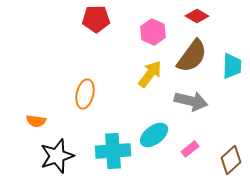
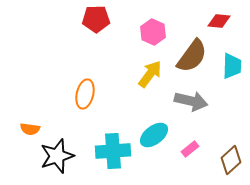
red diamond: moved 22 px right, 5 px down; rotated 25 degrees counterclockwise
orange semicircle: moved 6 px left, 8 px down
